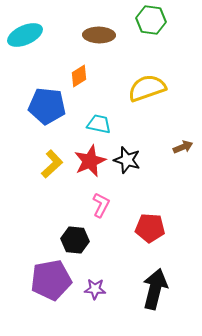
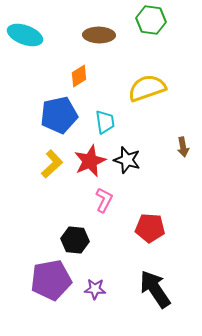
cyan ellipse: rotated 44 degrees clockwise
blue pentagon: moved 12 px right, 9 px down; rotated 18 degrees counterclockwise
cyan trapezoid: moved 6 px right, 2 px up; rotated 70 degrees clockwise
brown arrow: rotated 102 degrees clockwise
pink L-shape: moved 3 px right, 5 px up
black arrow: rotated 48 degrees counterclockwise
